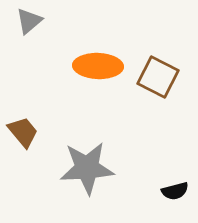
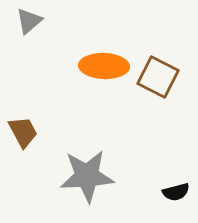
orange ellipse: moved 6 px right
brown trapezoid: rotated 12 degrees clockwise
gray star: moved 8 px down
black semicircle: moved 1 px right, 1 px down
